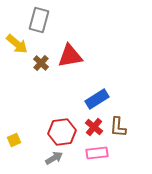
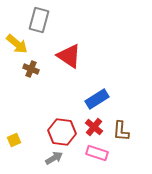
red triangle: moved 1 px left; rotated 44 degrees clockwise
brown cross: moved 10 px left, 6 px down; rotated 21 degrees counterclockwise
brown L-shape: moved 3 px right, 4 px down
red hexagon: rotated 16 degrees clockwise
pink rectangle: rotated 25 degrees clockwise
